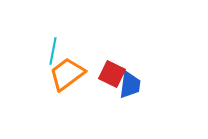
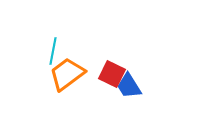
blue trapezoid: moved 1 px left, 1 px down; rotated 140 degrees clockwise
